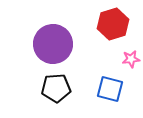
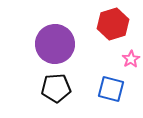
purple circle: moved 2 px right
pink star: rotated 24 degrees counterclockwise
blue square: moved 1 px right
